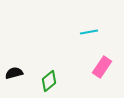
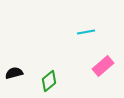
cyan line: moved 3 px left
pink rectangle: moved 1 px right, 1 px up; rotated 15 degrees clockwise
